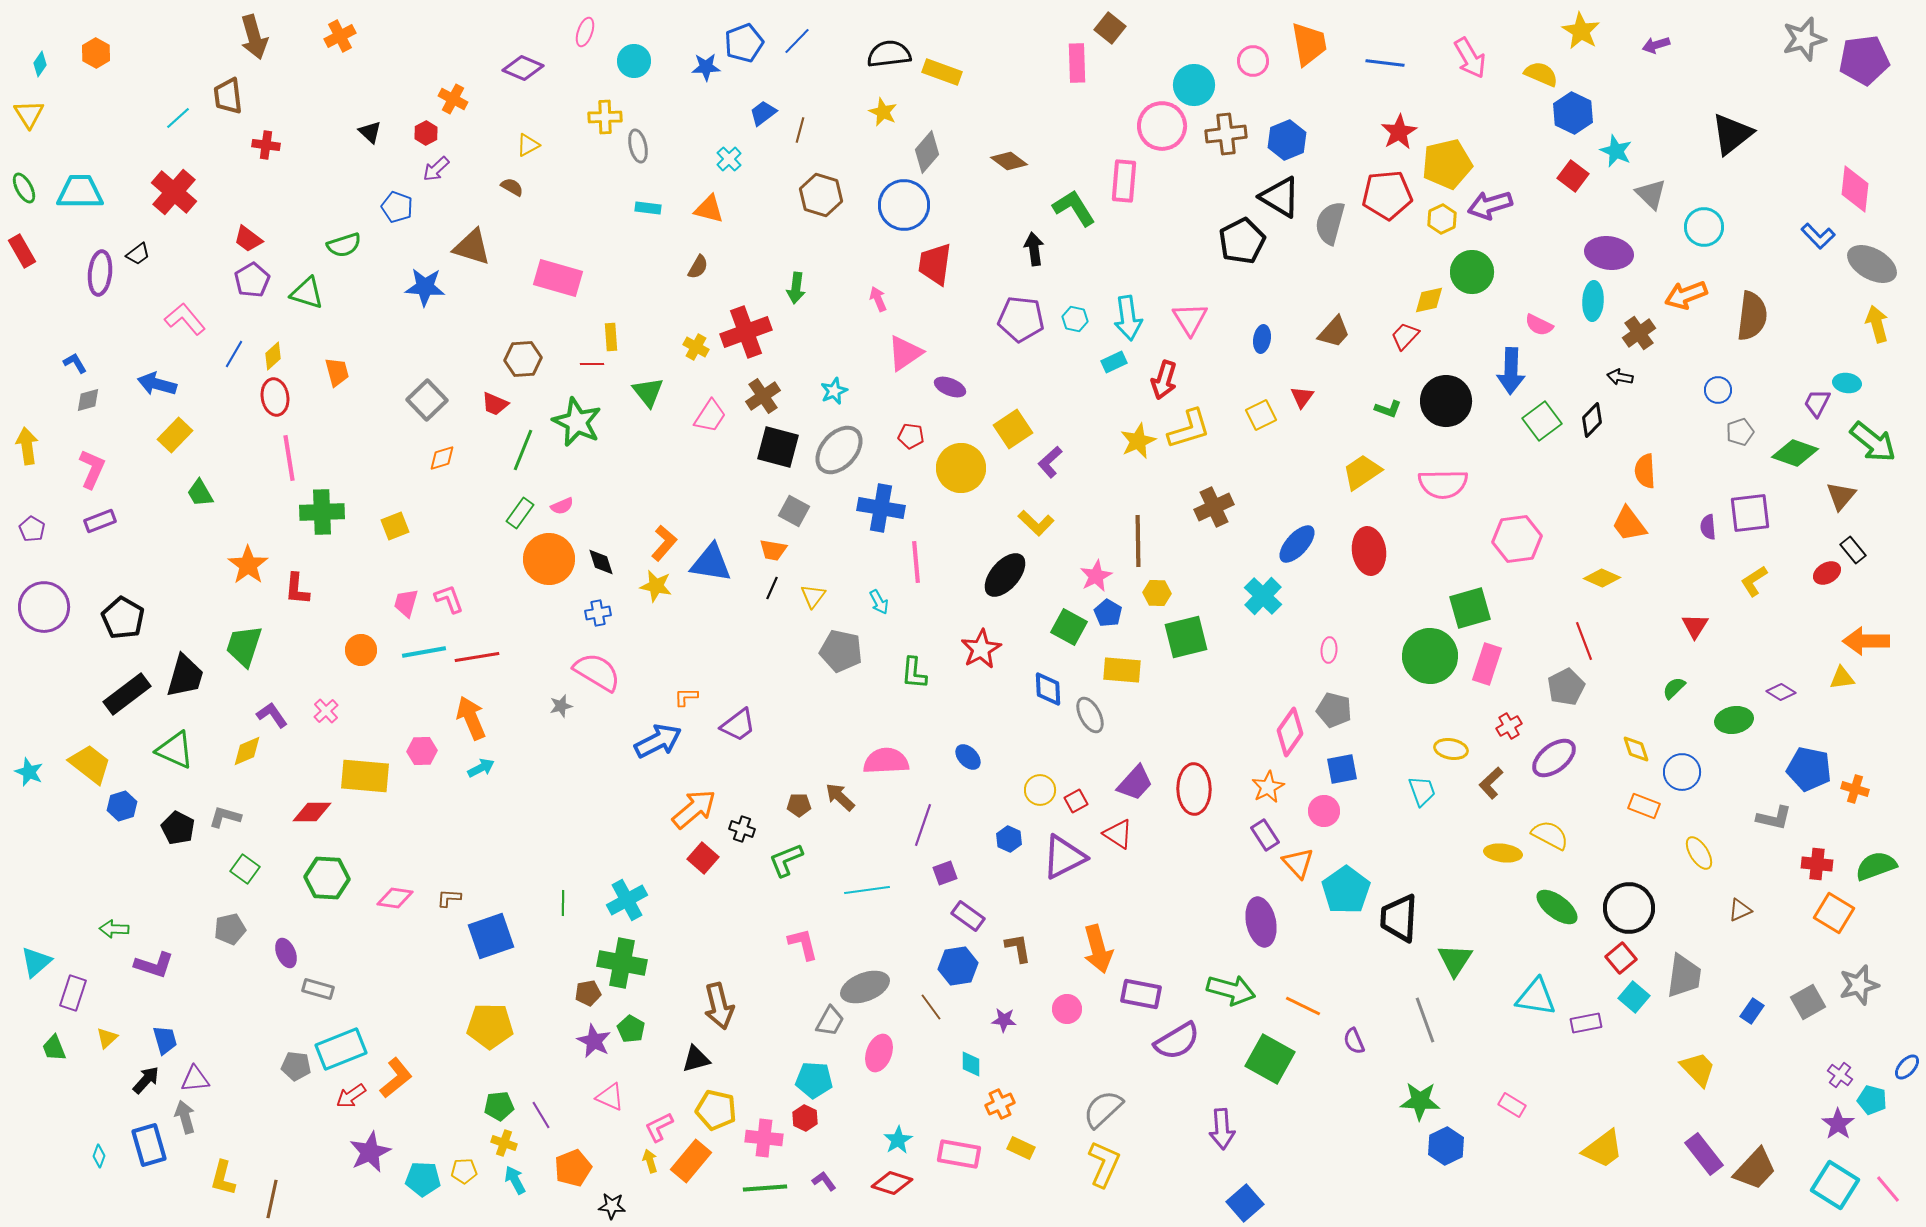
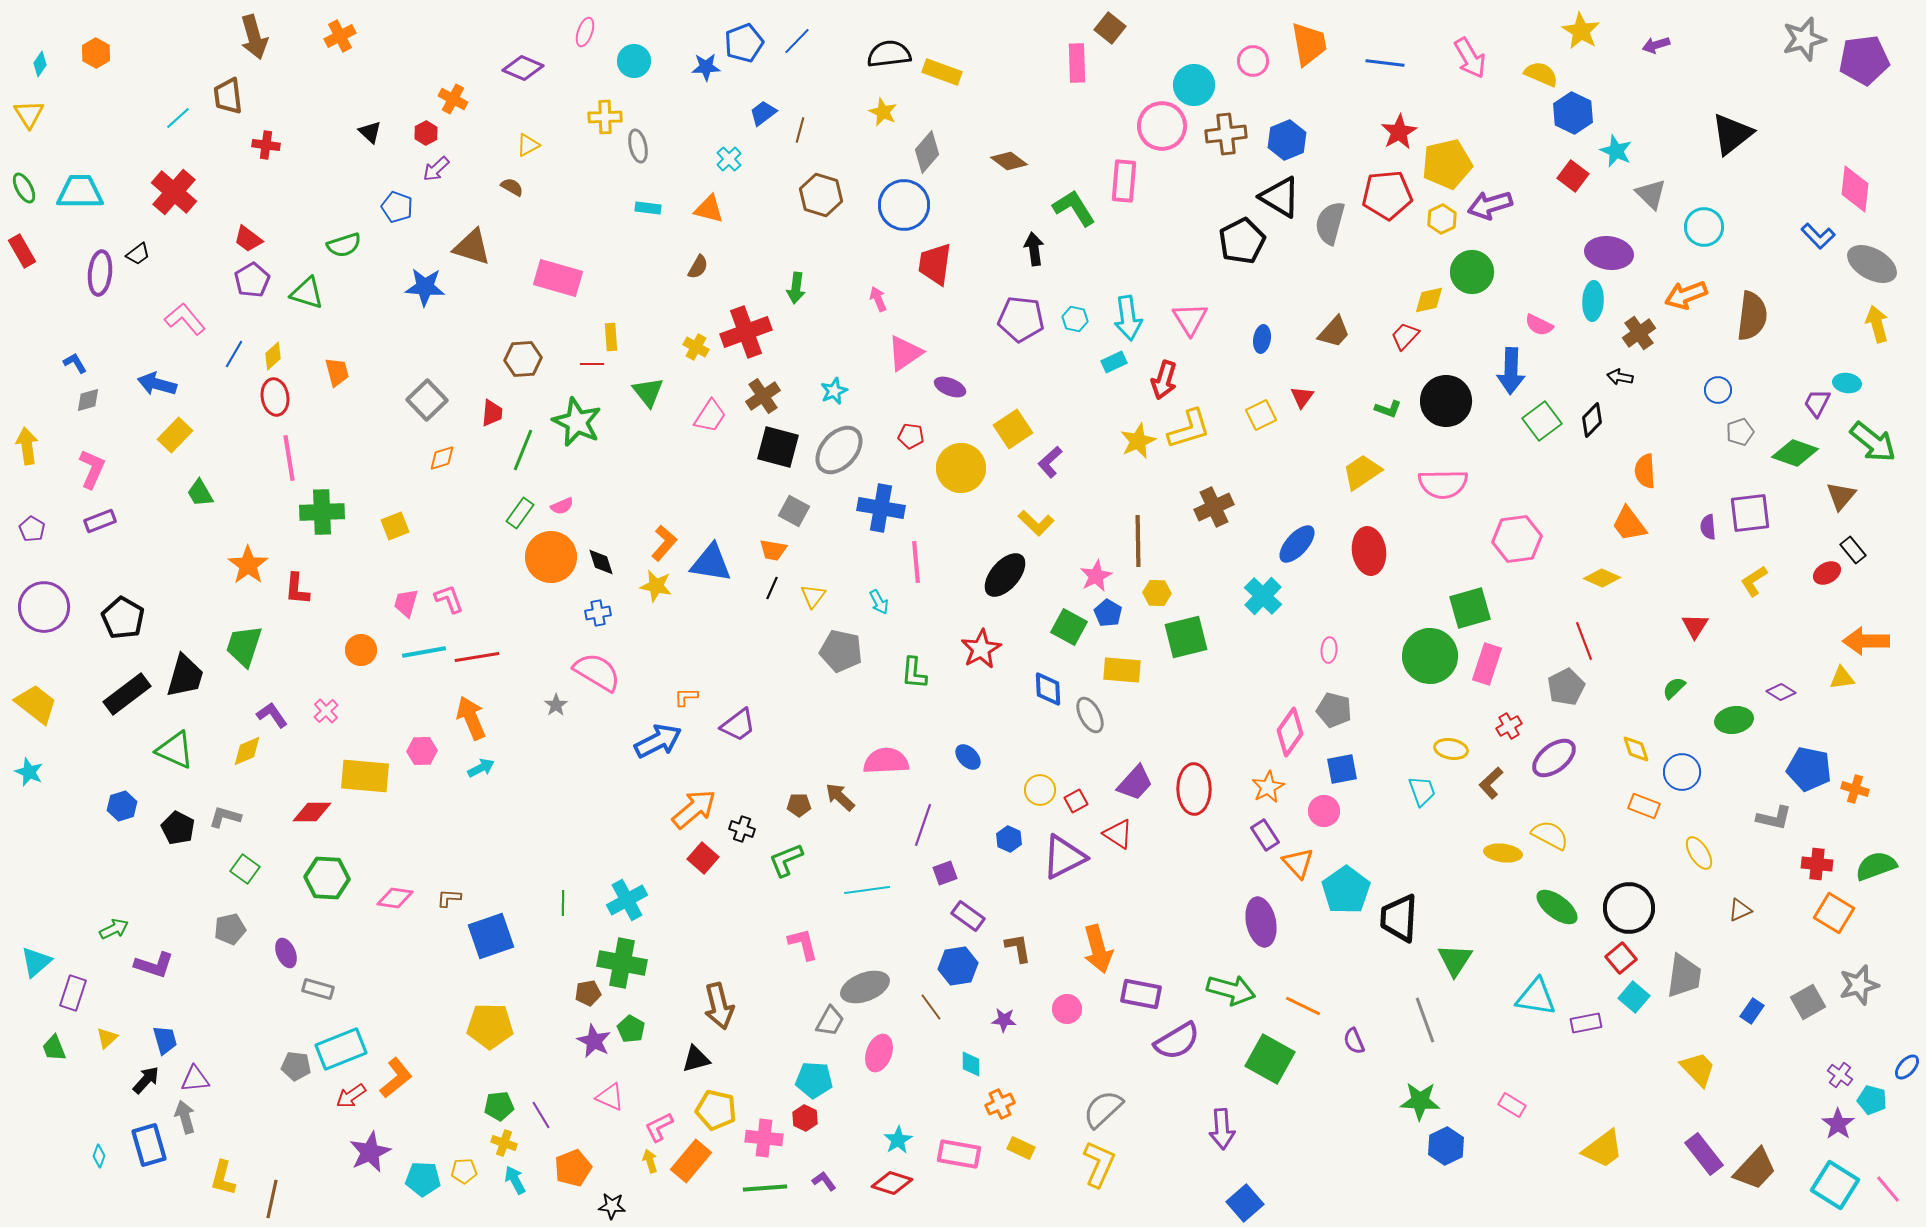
red trapezoid at (495, 404): moved 3 px left, 9 px down; rotated 108 degrees counterclockwise
orange circle at (549, 559): moved 2 px right, 2 px up
gray star at (561, 706): moved 5 px left, 1 px up; rotated 20 degrees counterclockwise
yellow trapezoid at (90, 764): moved 54 px left, 60 px up
green arrow at (114, 929): rotated 152 degrees clockwise
yellow L-shape at (1104, 1164): moved 5 px left
